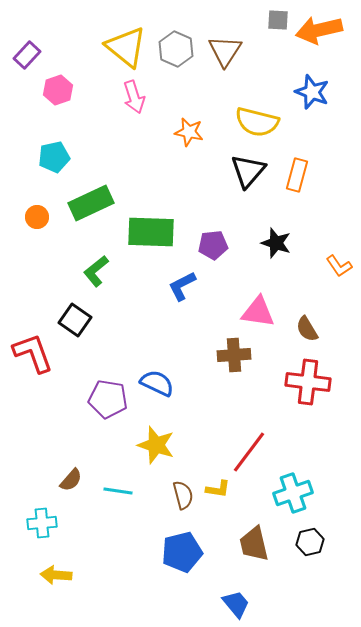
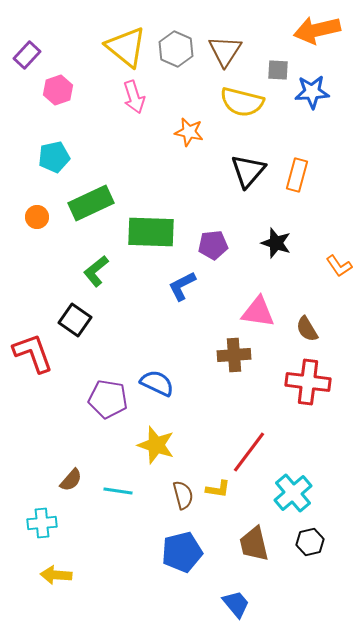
gray square at (278, 20): moved 50 px down
orange arrow at (319, 30): moved 2 px left
blue star at (312, 92): rotated 24 degrees counterclockwise
yellow semicircle at (257, 122): moved 15 px left, 20 px up
cyan cross at (293, 493): rotated 21 degrees counterclockwise
